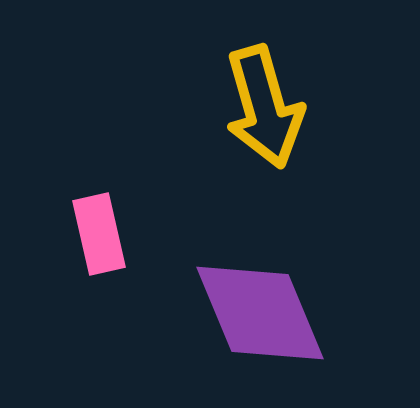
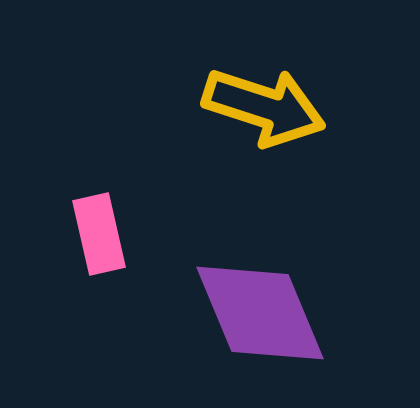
yellow arrow: rotated 56 degrees counterclockwise
